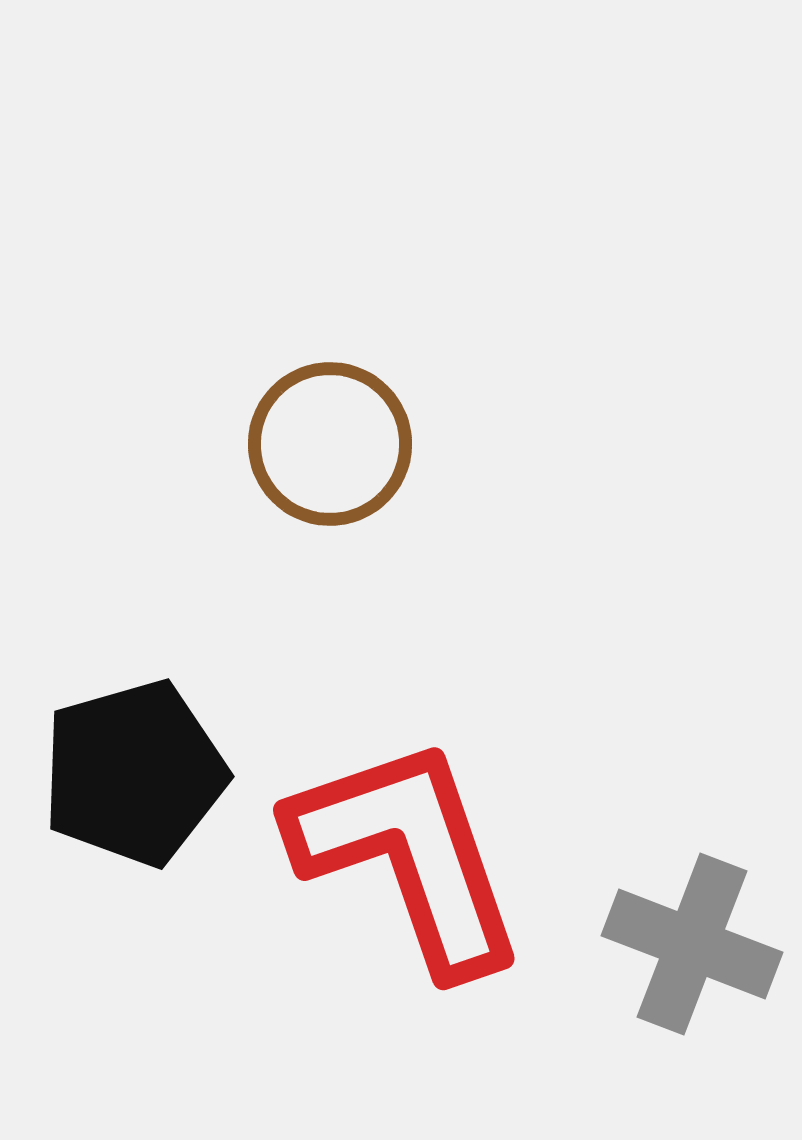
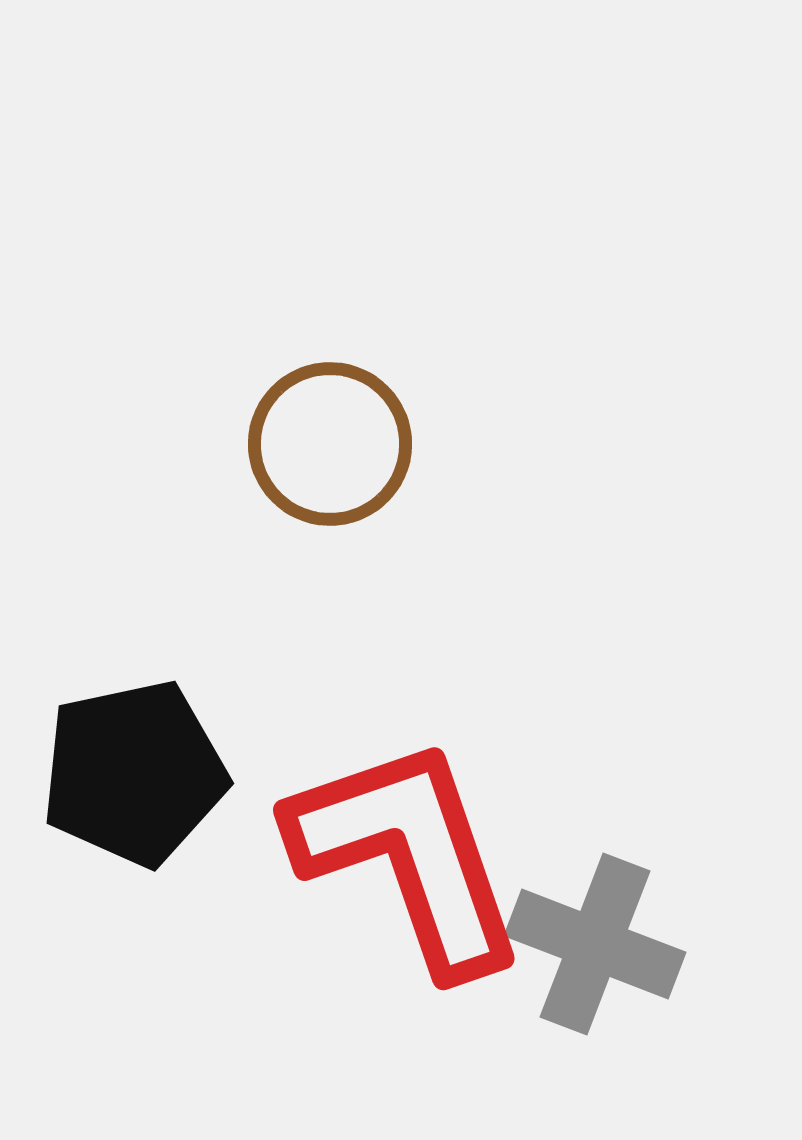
black pentagon: rotated 4 degrees clockwise
gray cross: moved 97 px left
